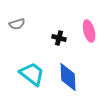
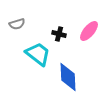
pink ellipse: rotated 55 degrees clockwise
black cross: moved 4 px up
cyan trapezoid: moved 6 px right, 20 px up
